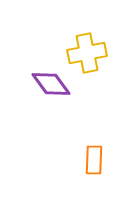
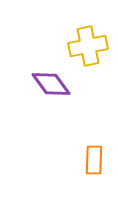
yellow cross: moved 1 px right, 7 px up
